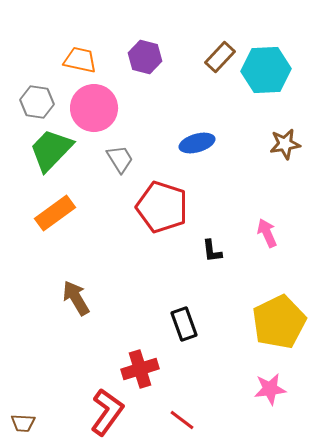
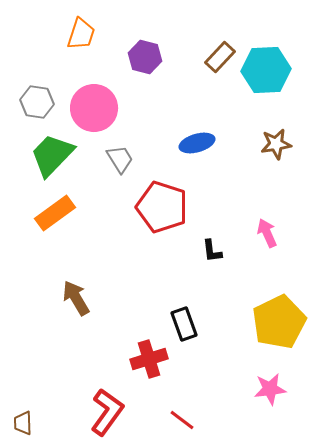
orange trapezoid: moved 1 px right, 26 px up; rotated 96 degrees clockwise
brown star: moved 9 px left
green trapezoid: moved 1 px right, 5 px down
red cross: moved 9 px right, 10 px up
brown trapezoid: rotated 85 degrees clockwise
